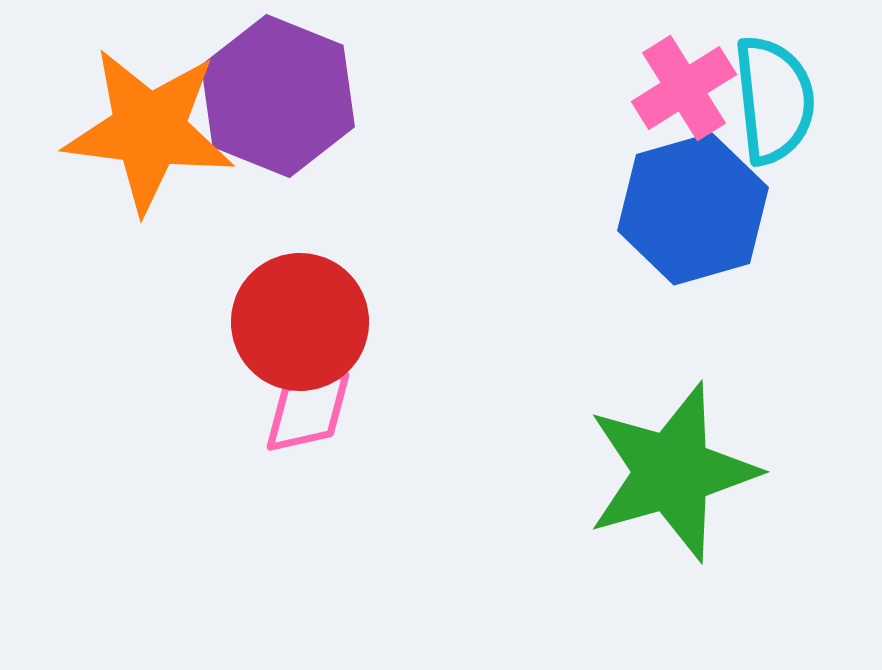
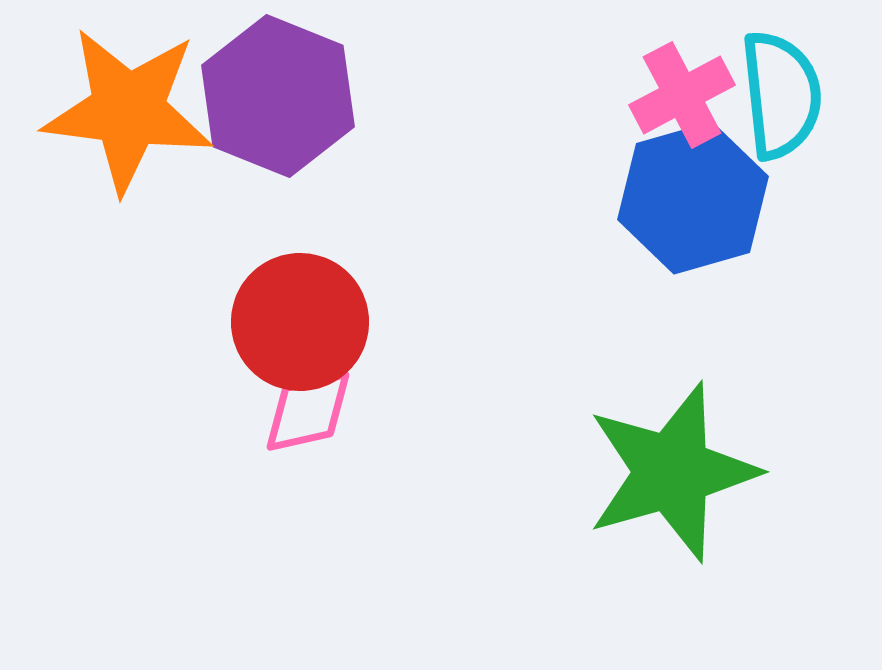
pink cross: moved 2 px left, 7 px down; rotated 4 degrees clockwise
cyan semicircle: moved 7 px right, 5 px up
orange star: moved 21 px left, 20 px up
blue hexagon: moved 11 px up
